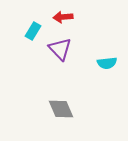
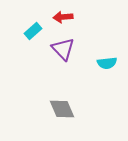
cyan rectangle: rotated 18 degrees clockwise
purple triangle: moved 3 px right
gray diamond: moved 1 px right
